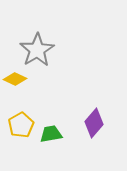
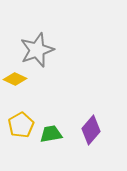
gray star: rotated 12 degrees clockwise
purple diamond: moved 3 px left, 7 px down
